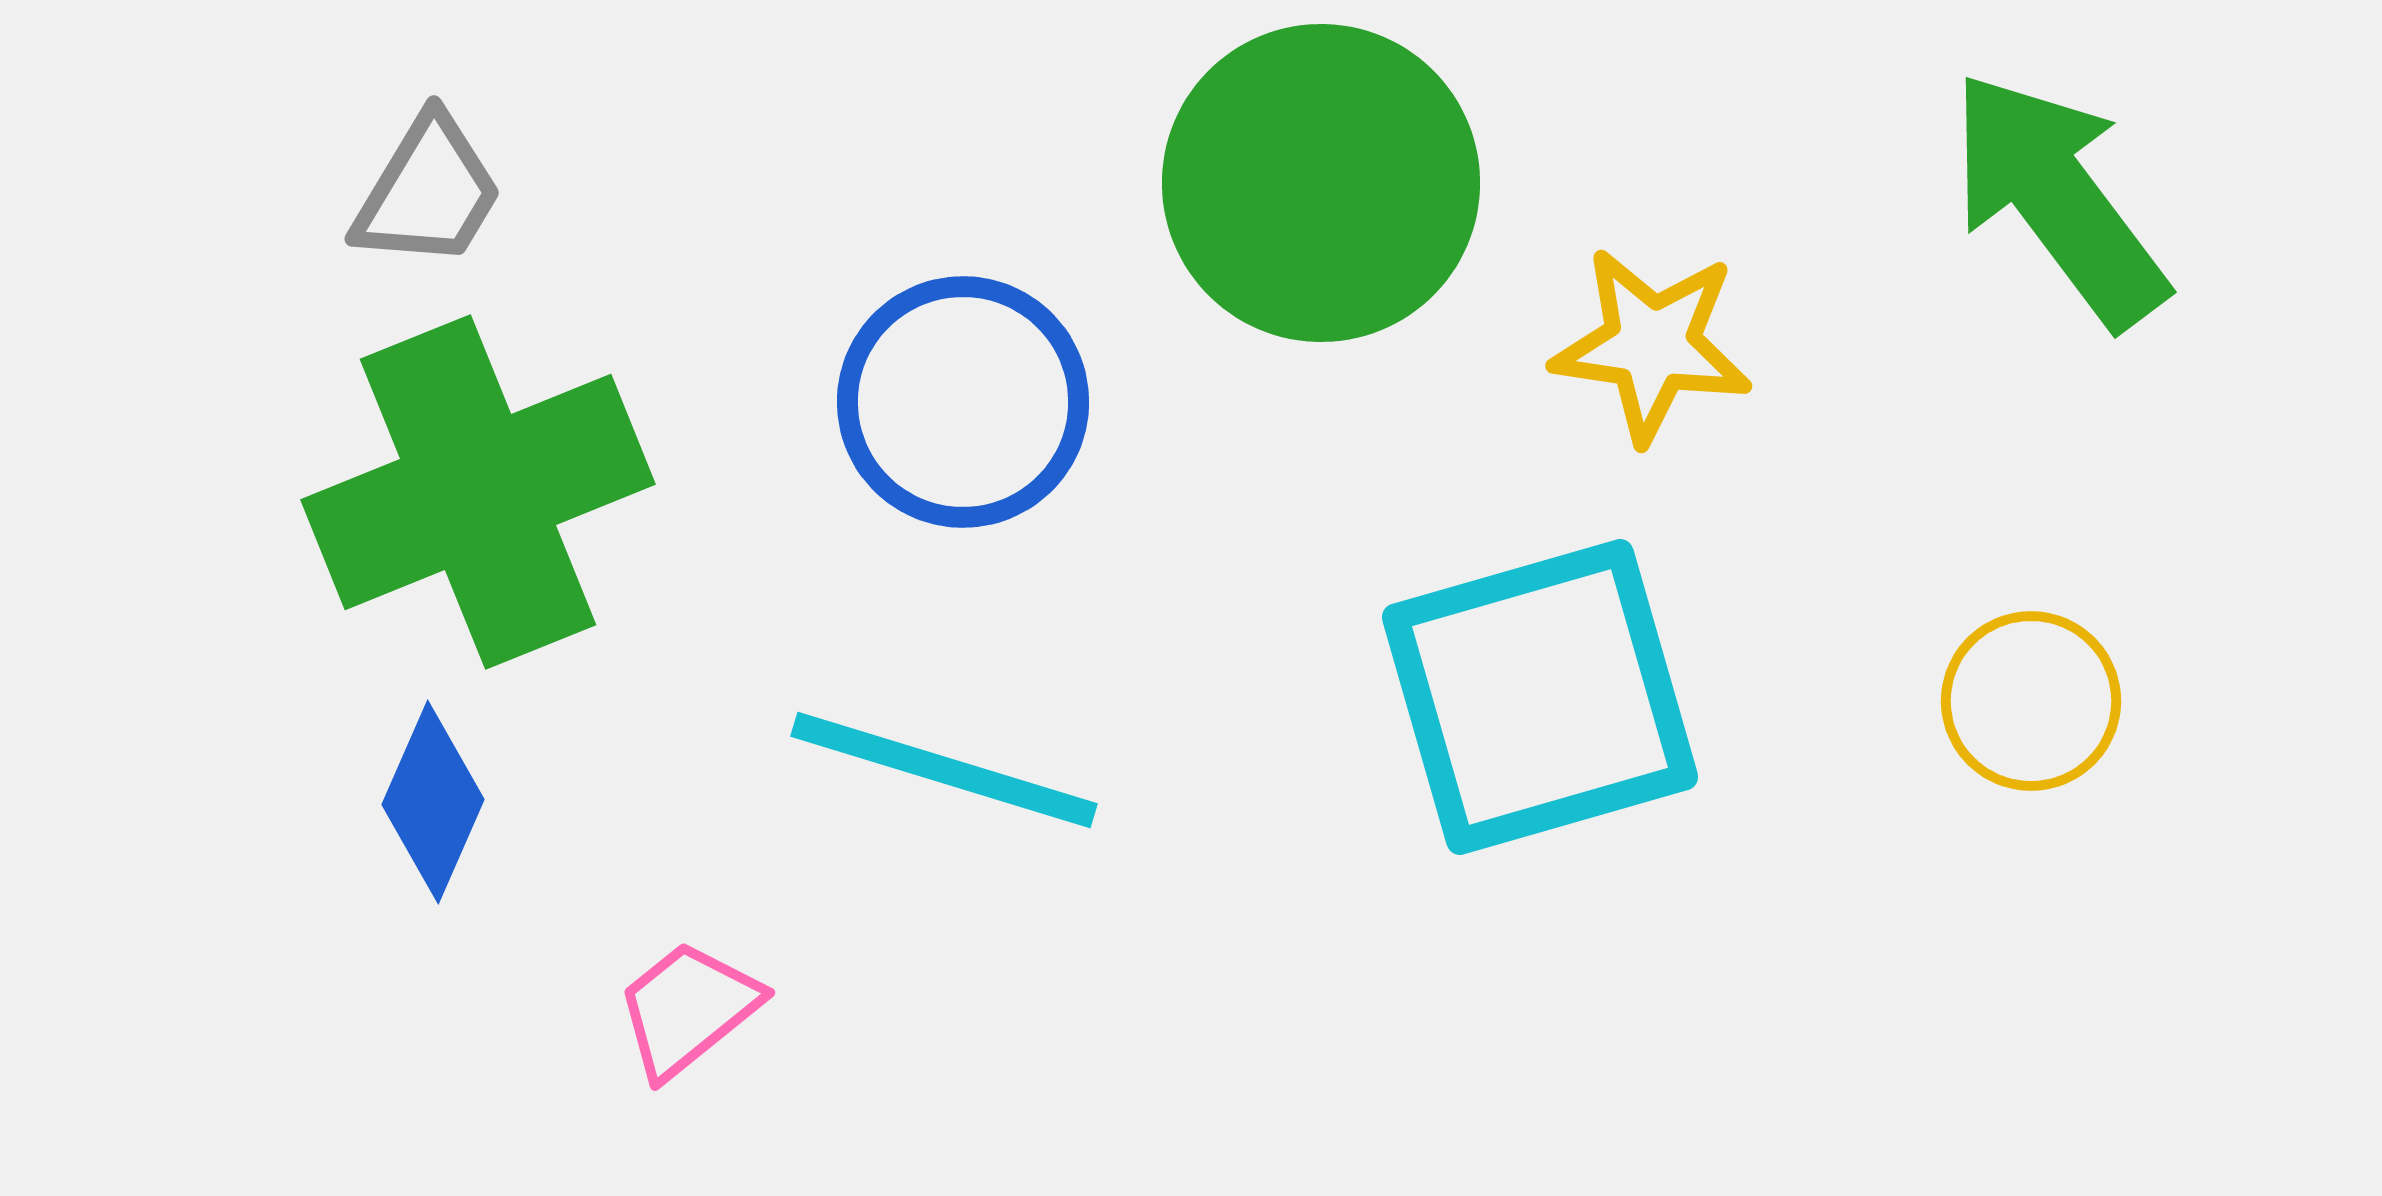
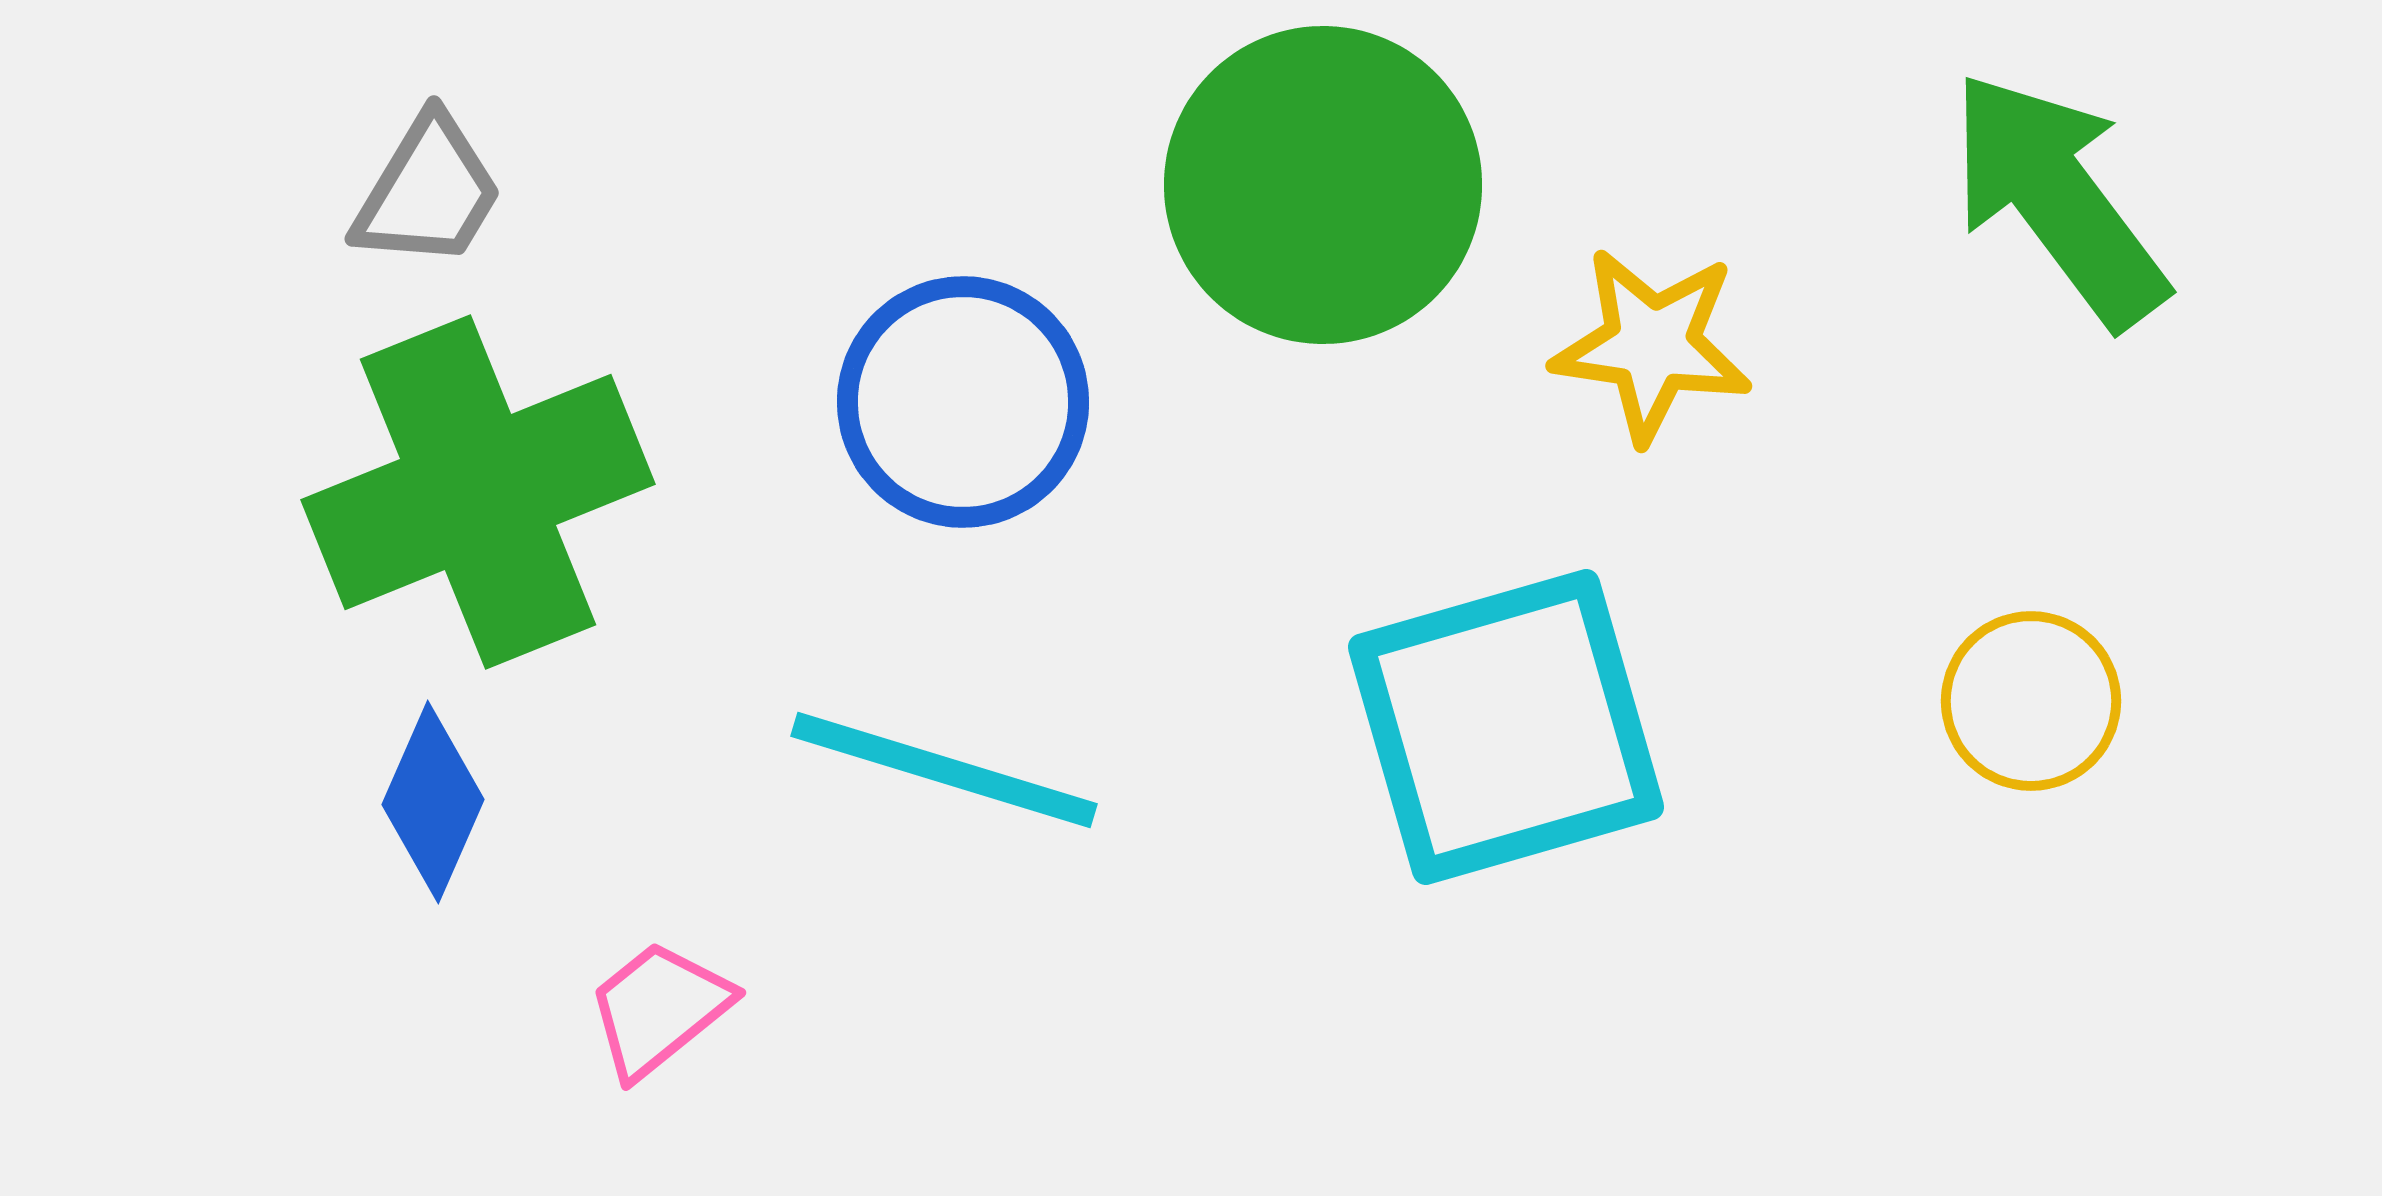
green circle: moved 2 px right, 2 px down
cyan square: moved 34 px left, 30 px down
pink trapezoid: moved 29 px left
